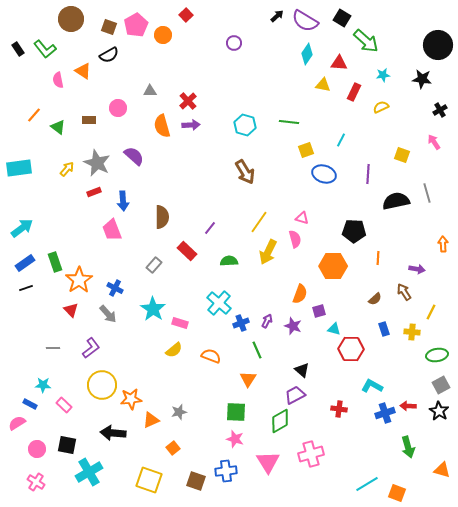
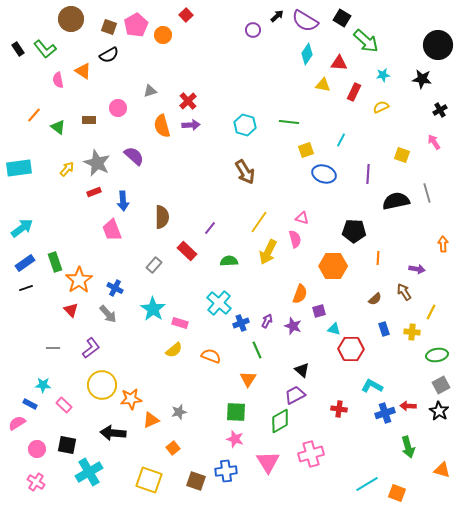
purple circle at (234, 43): moved 19 px right, 13 px up
gray triangle at (150, 91): rotated 16 degrees counterclockwise
